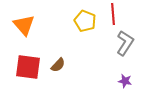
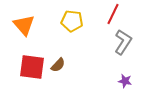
red line: rotated 30 degrees clockwise
yellow pentagon: moved 13 px left; rotated 15 degrees counterclockwise
gray L-shape: moved 2 px left, 1 px up
red square: moved 4 px right
